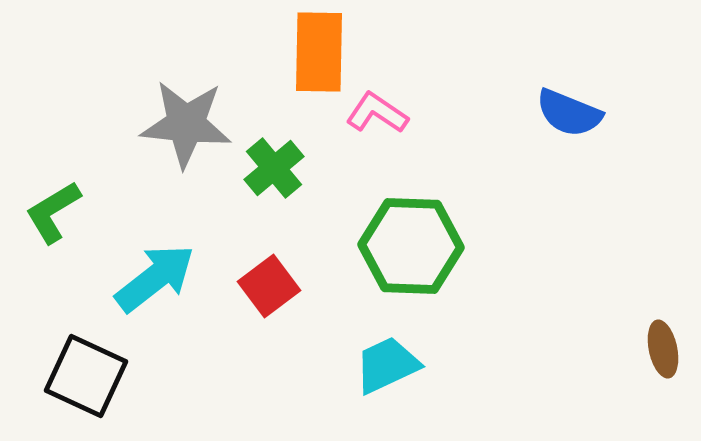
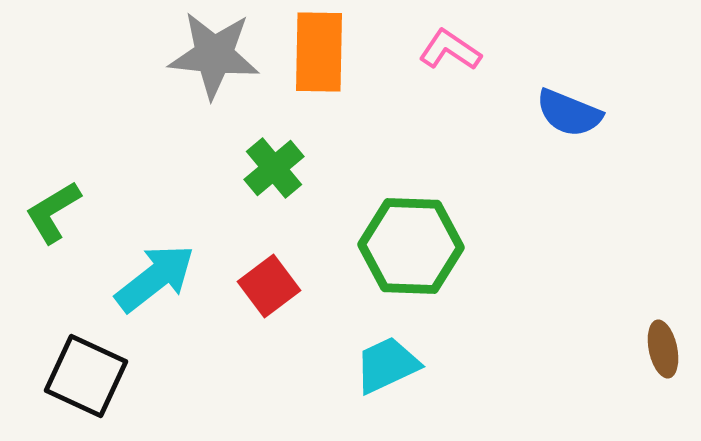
pink L-shape: moved 73 px right, 63 px up
gray star: moved 28 px right, 69 px up
